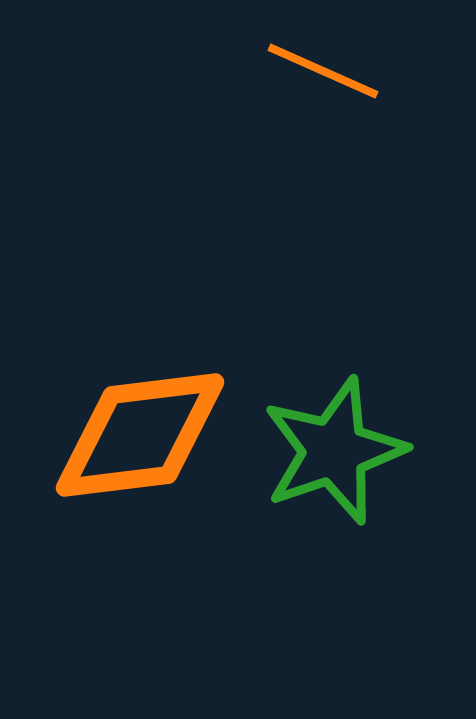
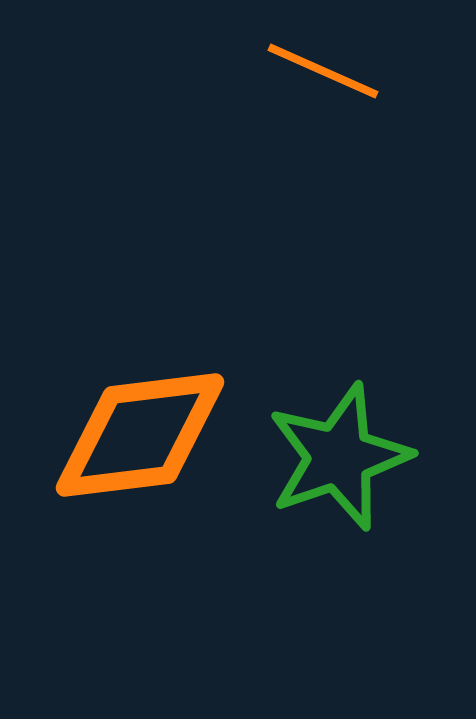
green star: moved 5 px right, 6 px down
